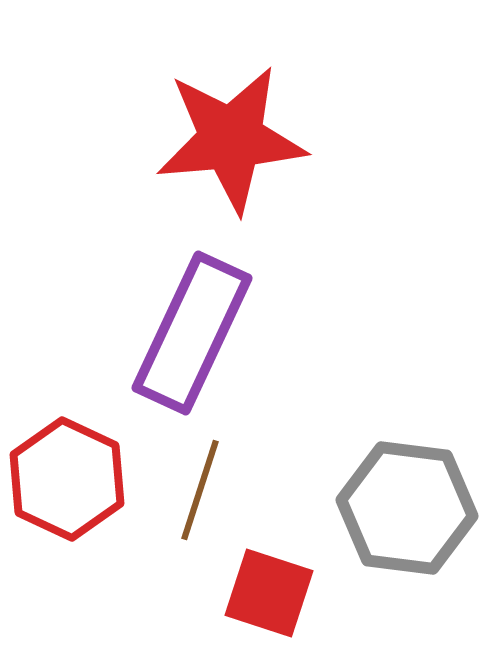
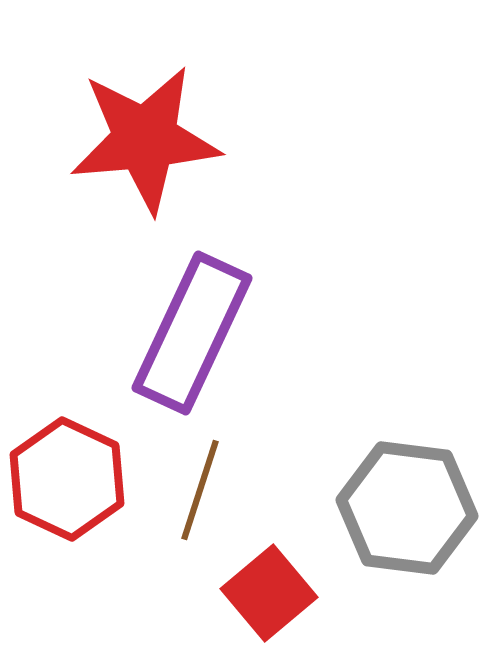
red star: moved 86 px left
red square: rotated 32 degrees clockwise
